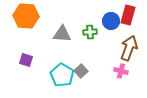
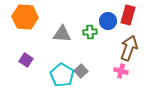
orange hexagon: moved 1 px left, 1 px down
blue circle: moved 3 px left
purple square: rotated 16 degrees clockwise
